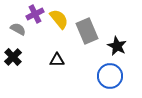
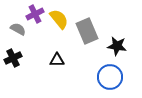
black star: rotated 18 degrees counterclockwise
black cross: moved 1 px down; rotated 18 degrees clockwise
blue circle: moved 1 px down
